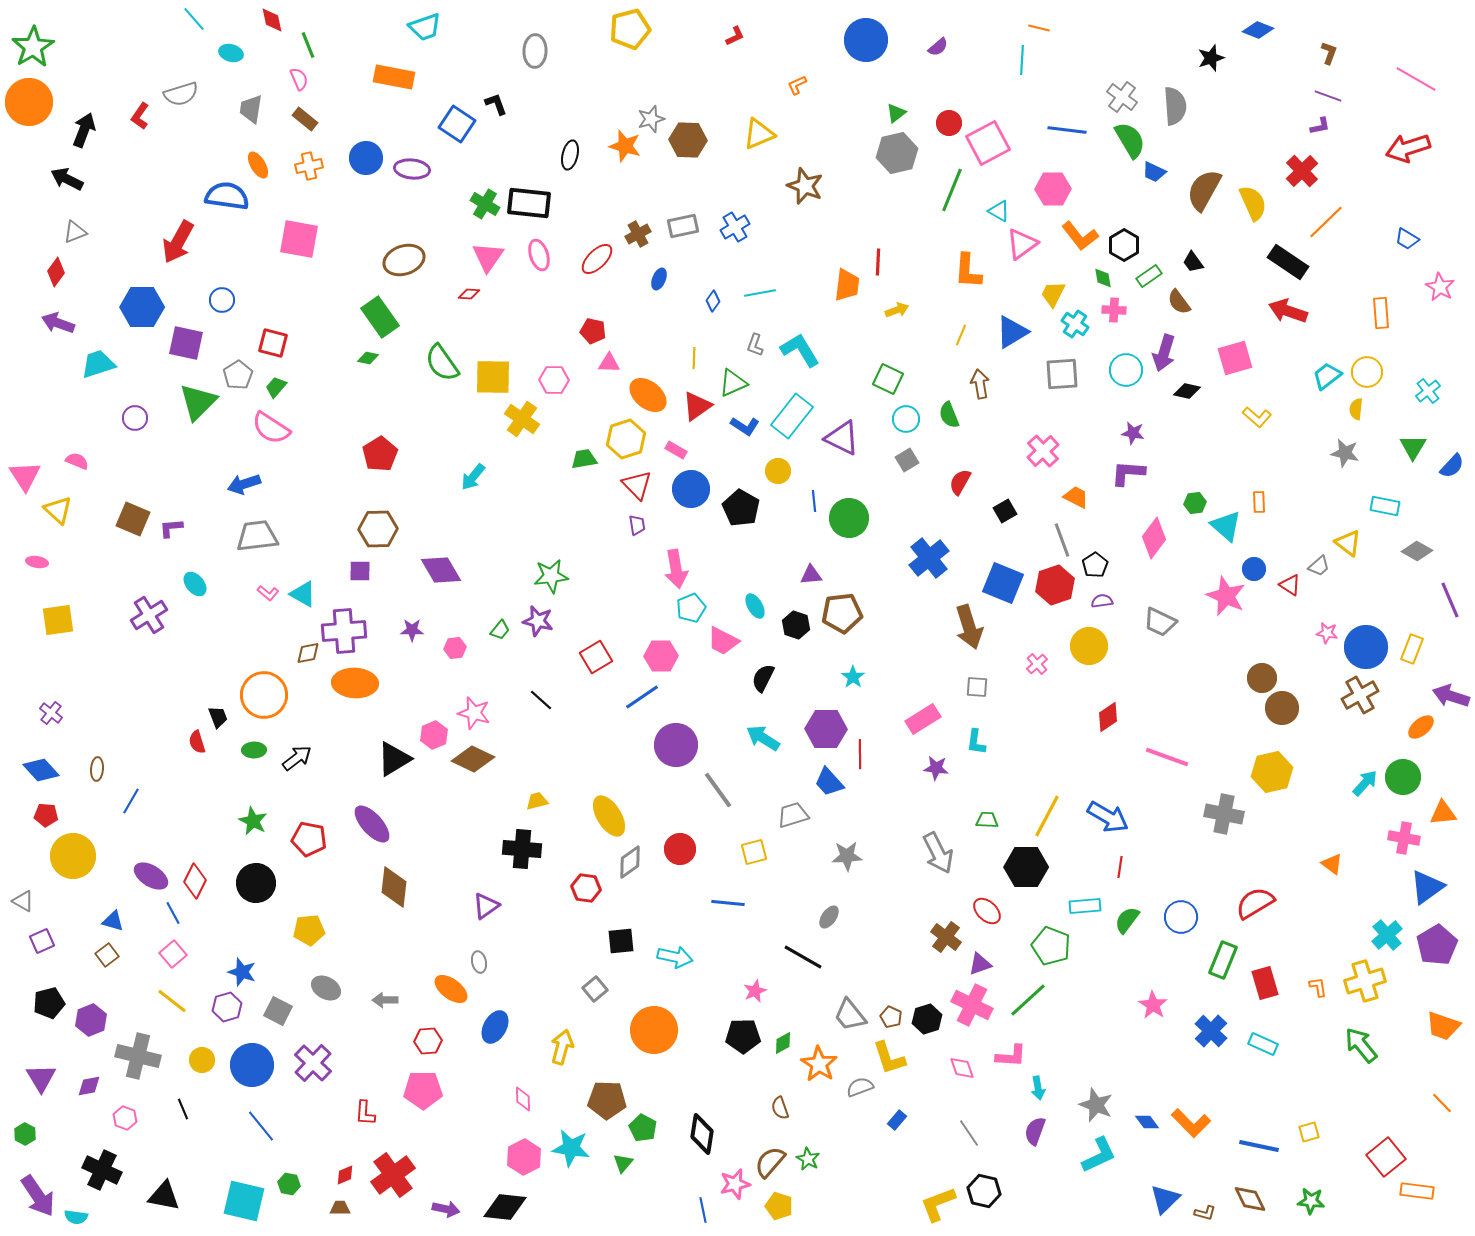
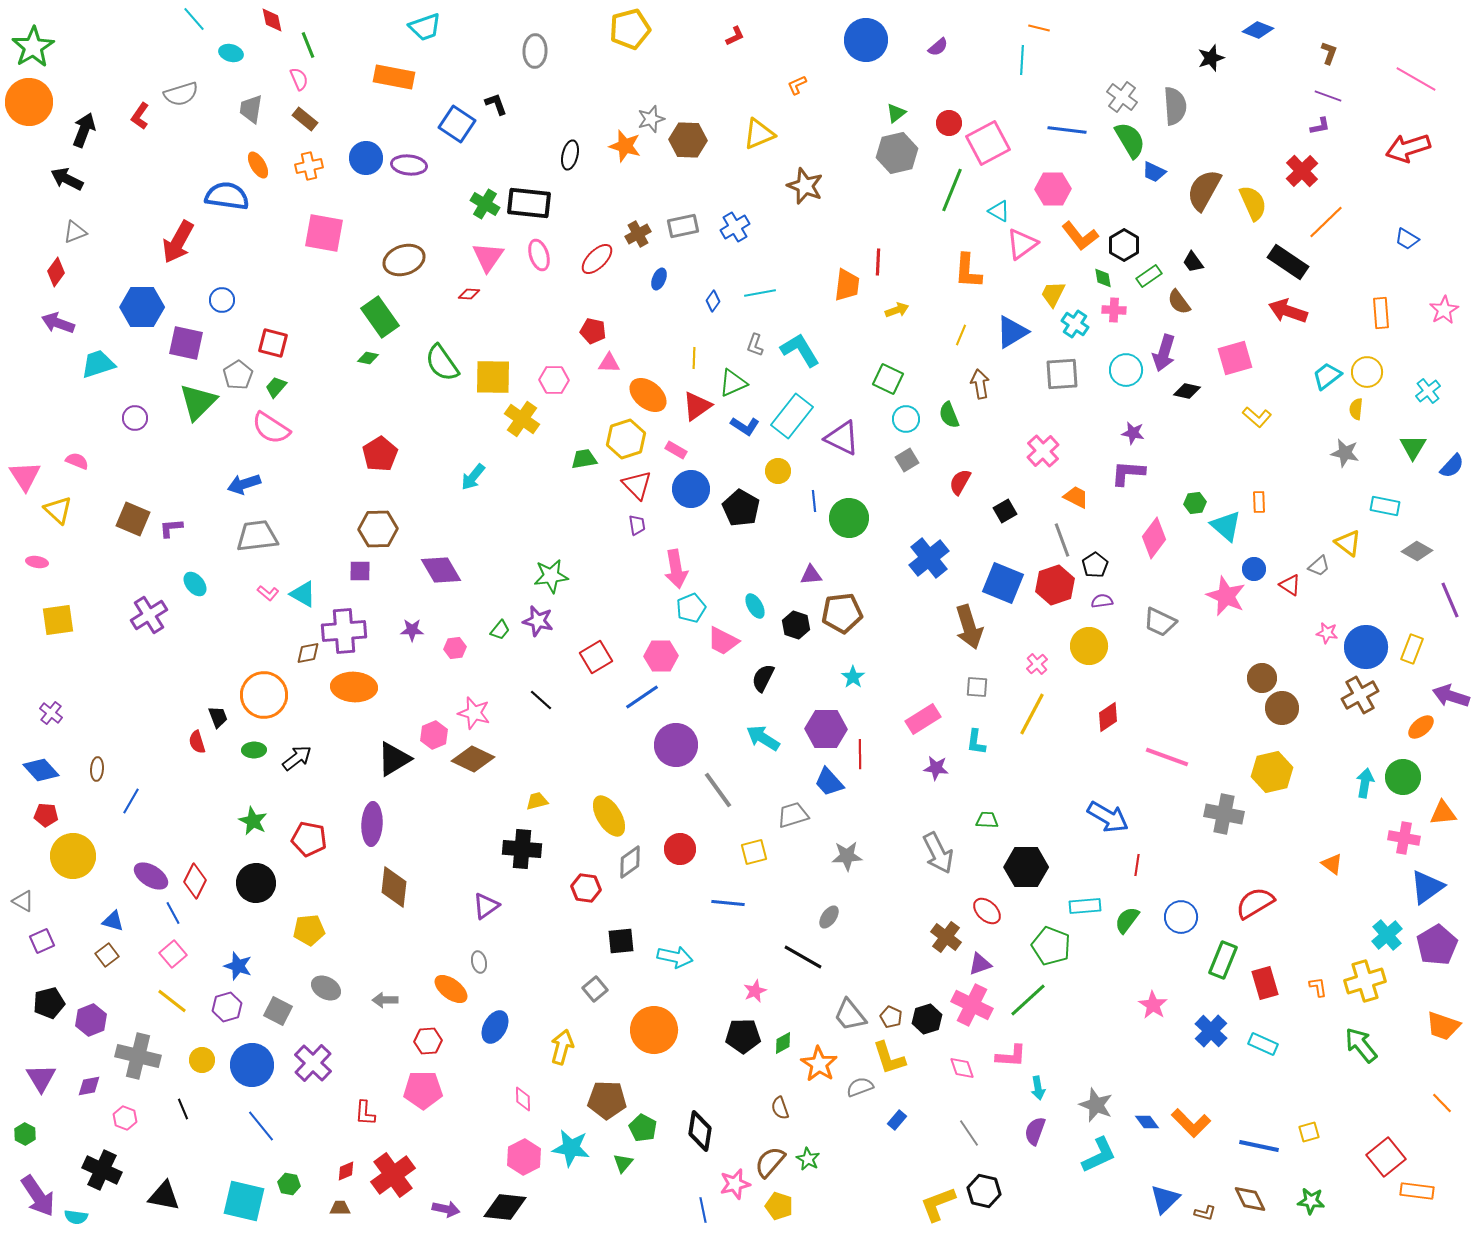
purple ellipse at (412, 169): moved 3 px left, 4 px up
pink square at (299, 239): moved 25 px right, 6 px up
pink star at (1440, 287): moved 4 px right, 23 px down; rotated 12 degrees clockwise
orange ellipse at (355, 683): moved 1 px left, 4 px down
cyan arrow at (1365, 783): rotated 32 degrees counterclockwise
yellow line at (1047, 816): moved 15 px left, 102 px up
purple ellipse at (372, 824): rotated 45 degrees clockwise
red line at (1120, 867): moved 17 px right, 2 px up
blue star at (242, 972): moved 4 px left, 6 px up
black diamond at (702, 1134): moved 2 px left, 3 px up
red diamond at (345, 1175): moved 1 px right, 4 px up
